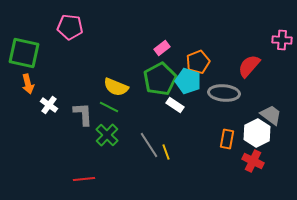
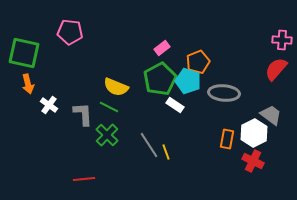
pink pentagon: moved 5 px down
red semicircle: moved 27 px right, 3 px down
white hexagon: moved 3 px left
